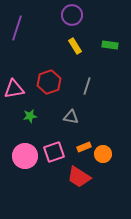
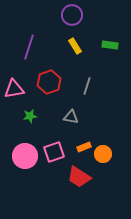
purple line: moved 12 px right, 19 px down
